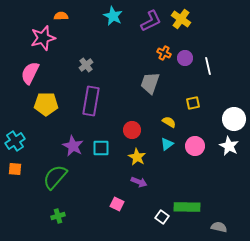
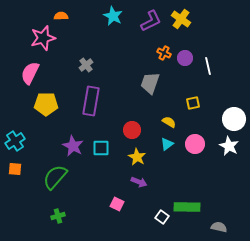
pink circle: moved 2 px up
